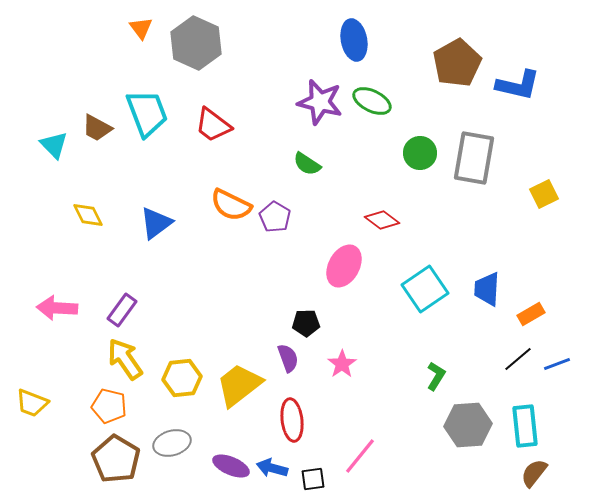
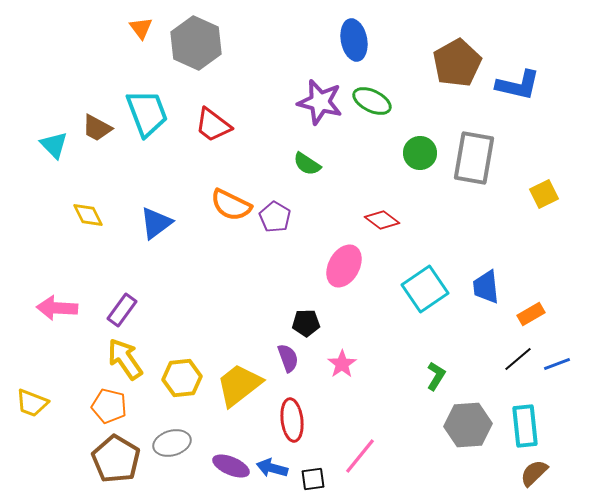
blue trapezoid at (487, 289): moved 1 px left, 2 px up; rotated 9 degrees counterclockwise
brown semicircle at (534, 473): rotated 8 degrees clockwise
